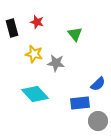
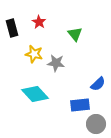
red star: moved 2 px right; rotated 16 degrees clockwise
blue rectangle: moved 2 px down
gray circle: moved 2 px left, 3 px down
